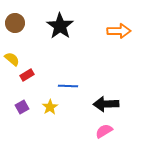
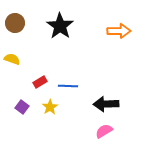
yellow semicircle: rotated 21 degrees counterclockwise
red rectangle: moved 13 px right, 7 px down
purple square: rotated 24 degrees counterclockwise
